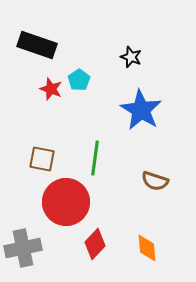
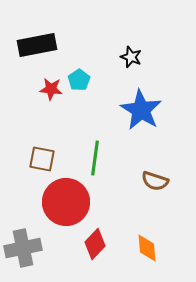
black rectangle: rotated 30 degrees counterclockwise
red star: rotated 15 degrees counterclockwise
